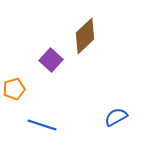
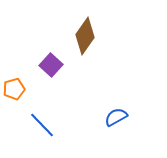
brown diamond: rotated 12 degrees counterclockwise
purple square: moved 5 px down
blue line: rotated 28 degrees clockwise
